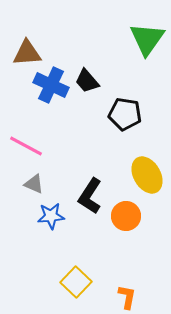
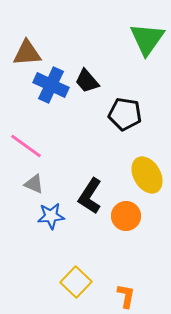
pink line: rotated 8 degrees clockwise
orange L-shape: moved 1 px left, 1 px up
